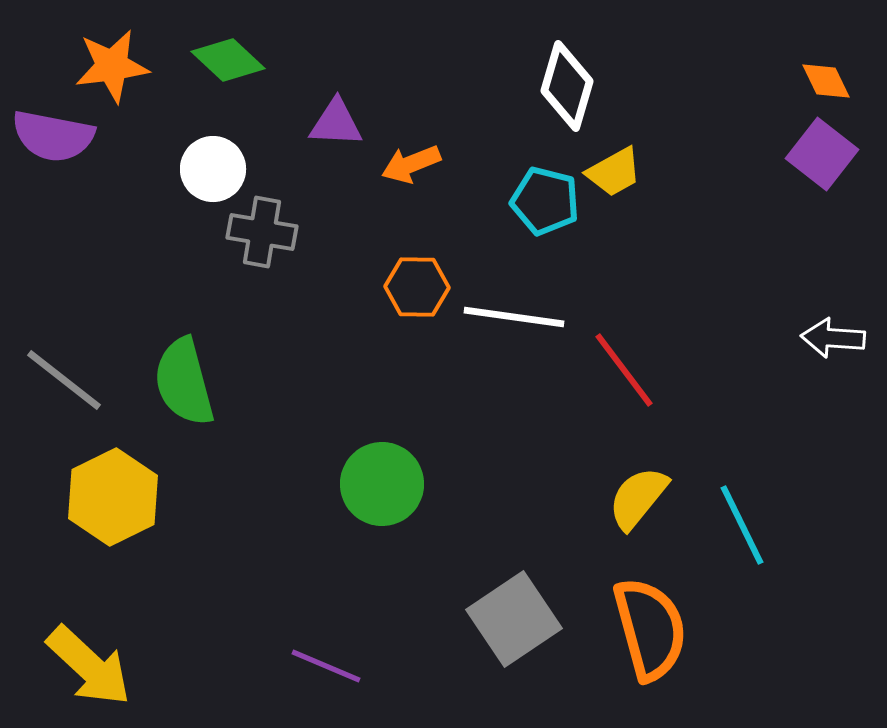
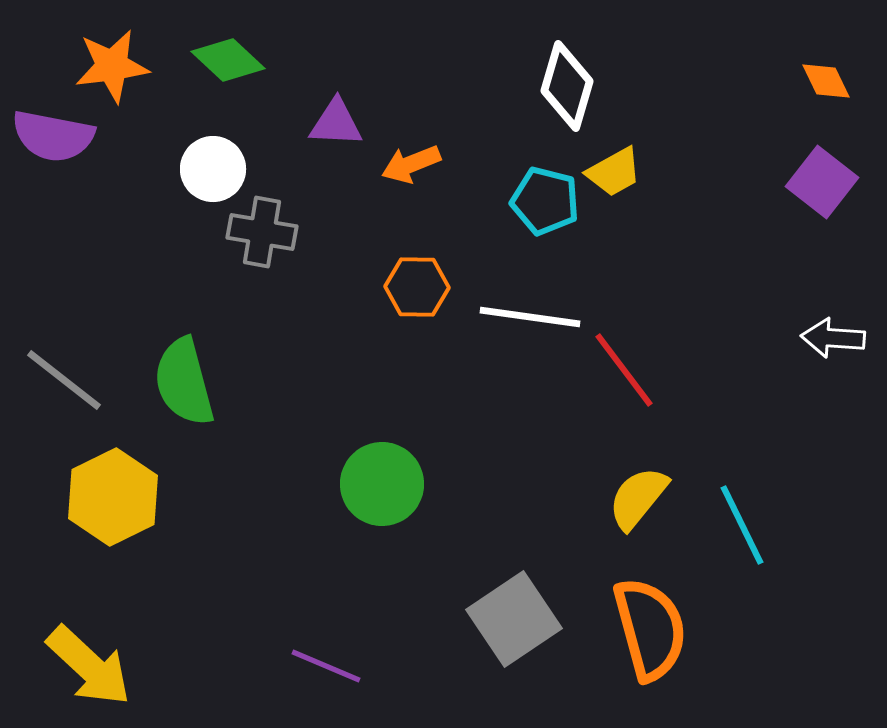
purple square: moved 28 px down
white line: moved 16 px right
